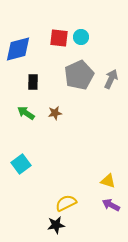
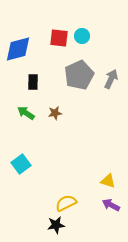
cyan circle: moved 1 px right, 1 px up
